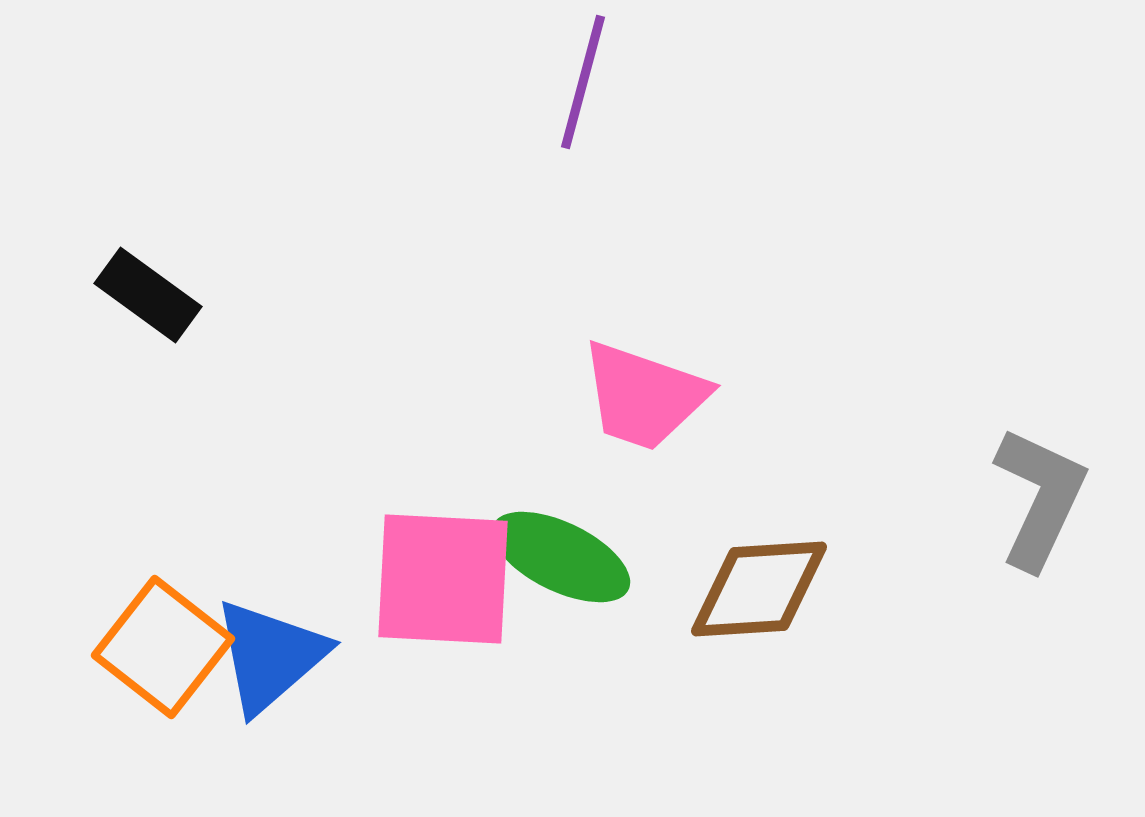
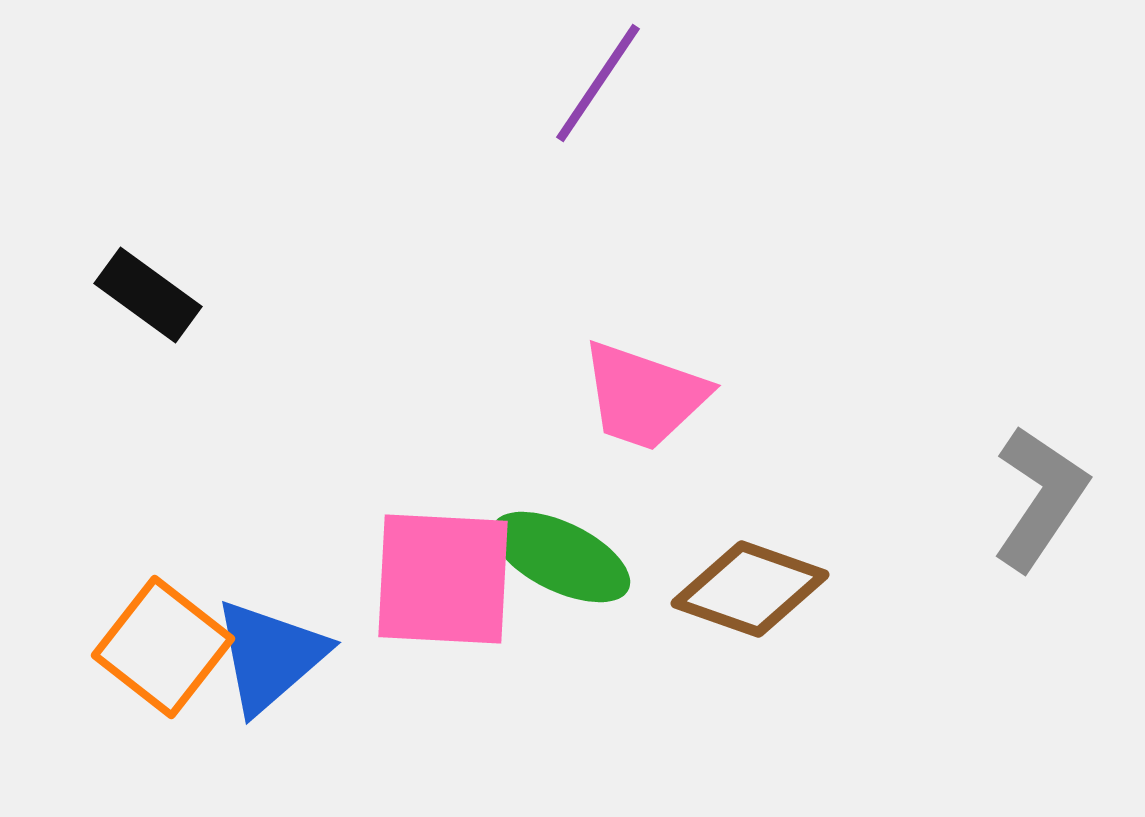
purple line: moved 15 px right, 1 px down; rotated 19 degrees clockwise
gray L-shape: rotated 9 degrees clockwise
brown diamond: moved 9 px left; rotated 23 degrees clockwise
